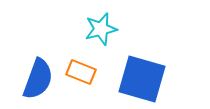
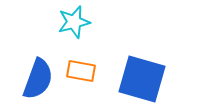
cyan star: moved 27 px left, 7 px up
orange rectangle: moved 1 px up; rotated 12 degrees counterclockwise
